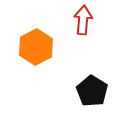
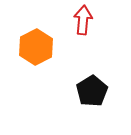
black pentagon: rotated 8 degrees clockwise
